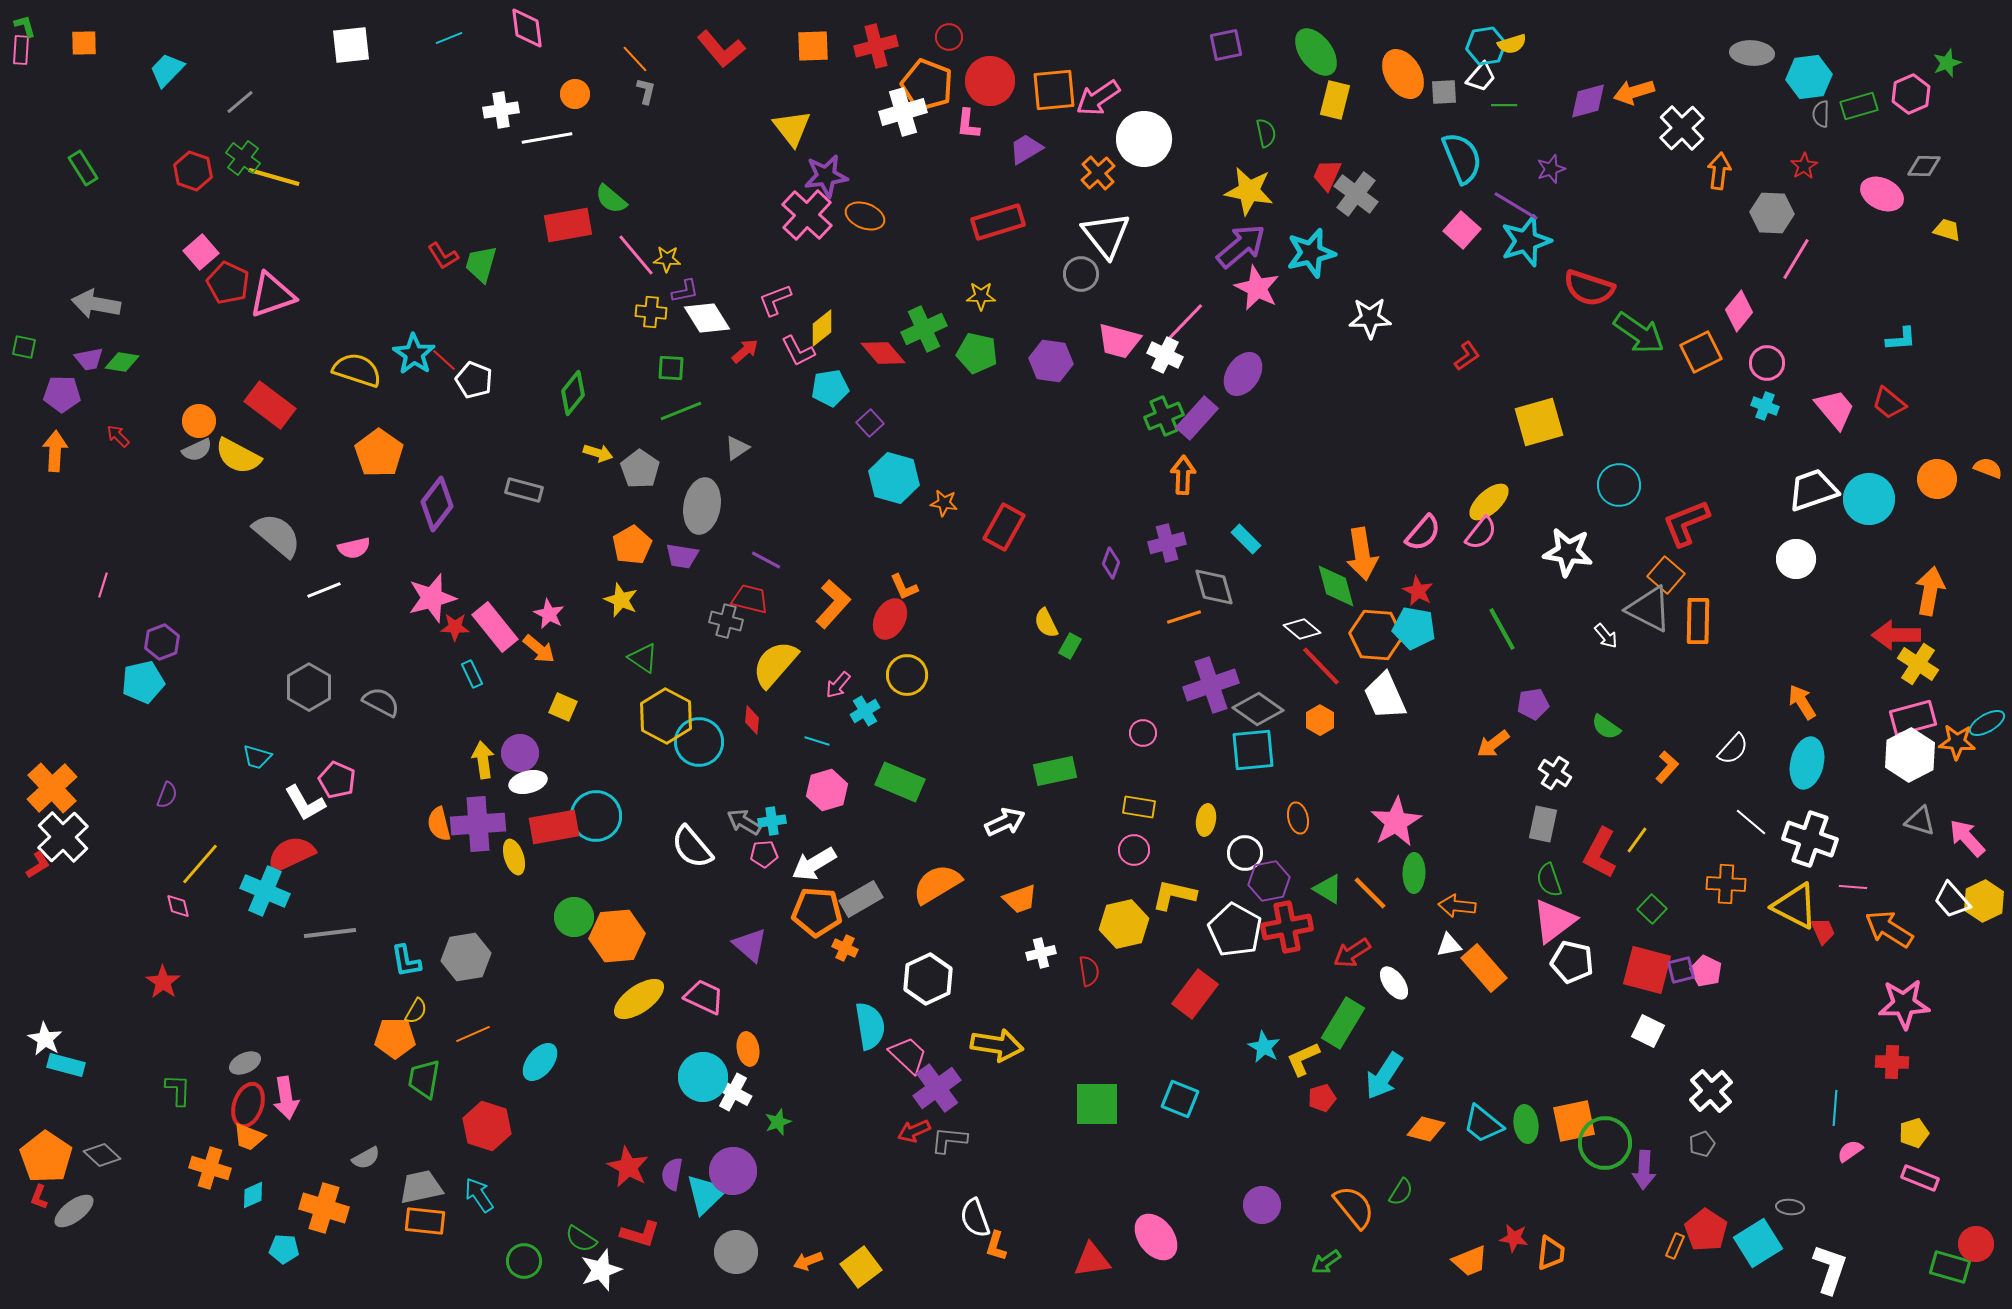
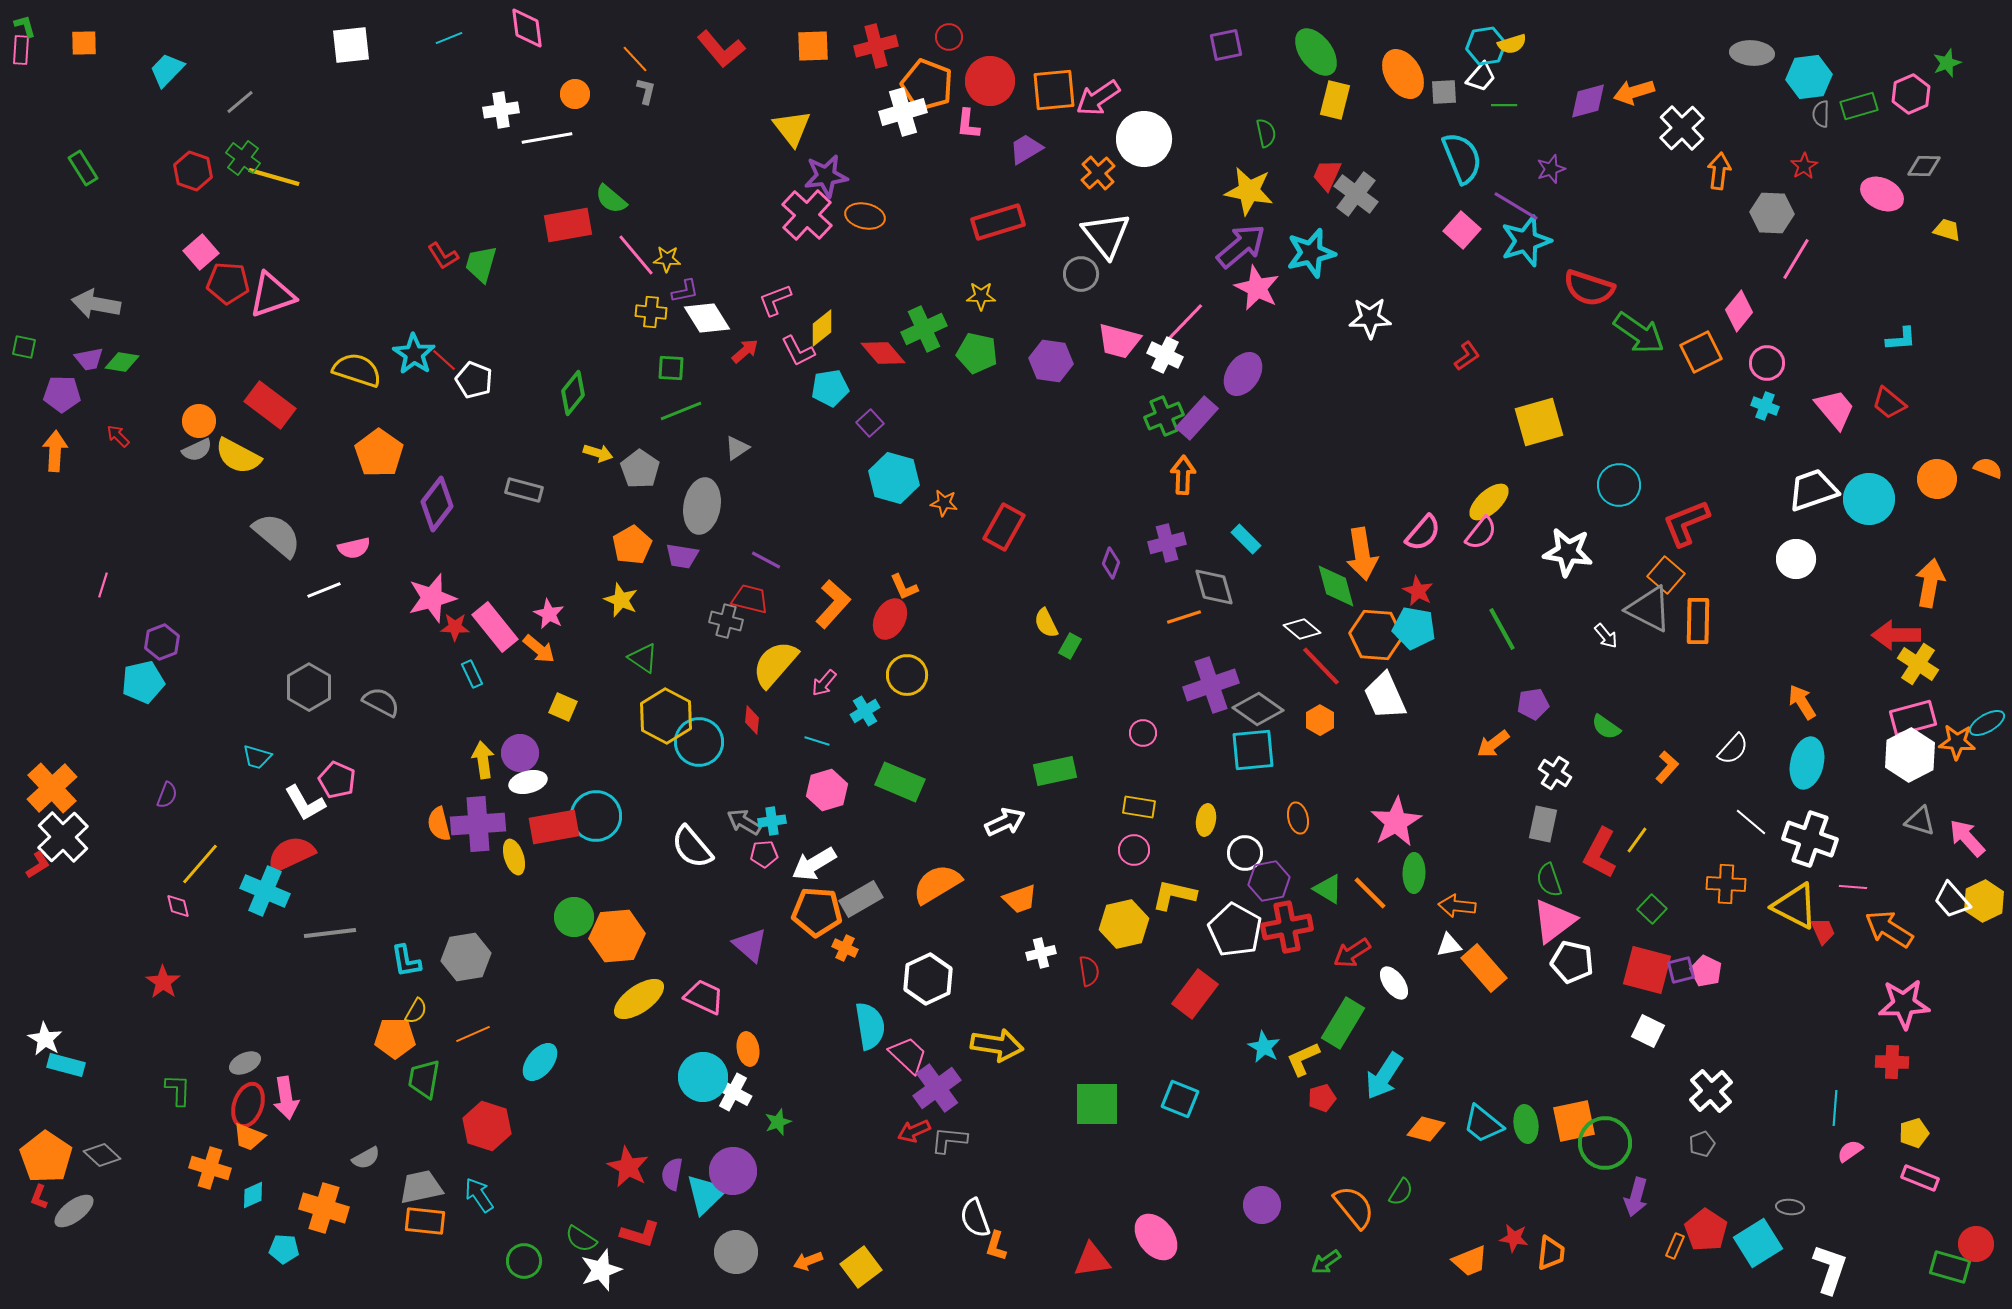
orange ellipse at (865, 216): rotated 9 degrees counterclockwise
red pentagon at (228, 283): rotated 21 degrees counterclockwise
orange arrow at (1930, 591): moved 8 px up
pink arrow at (838, 685): moved 14 px left, 2 px up
purple arrow at (1644, 1170): moved 8 px left, 27 px down; rotated 12 degrees clockwise
